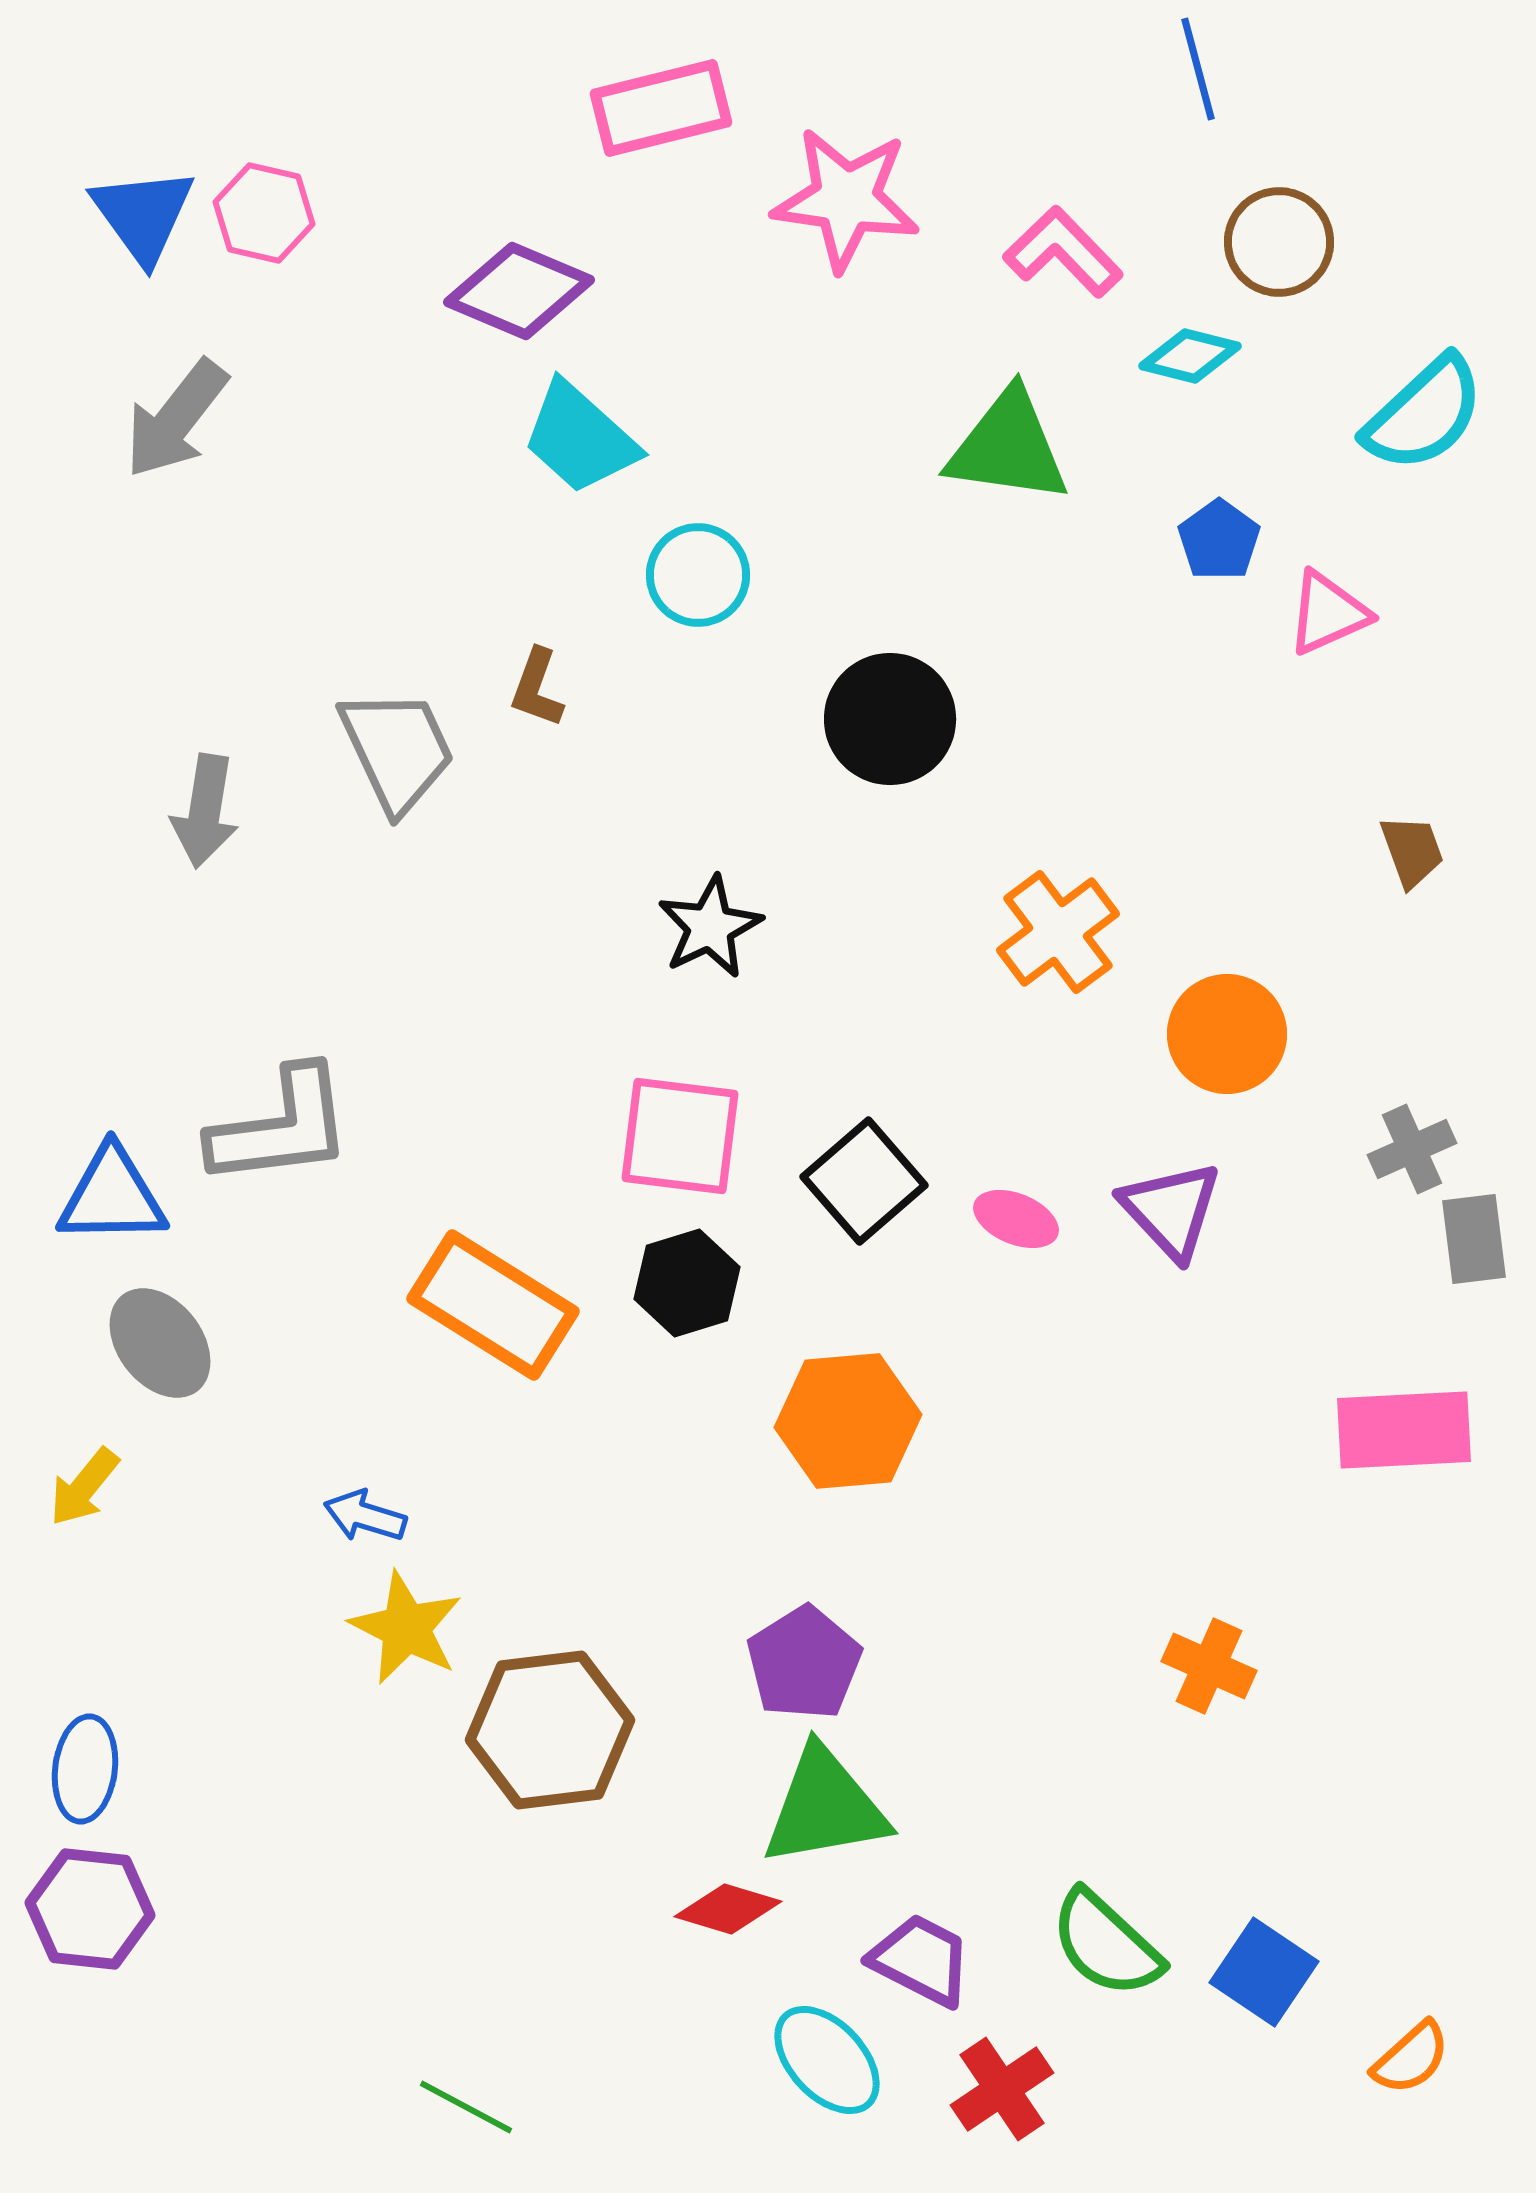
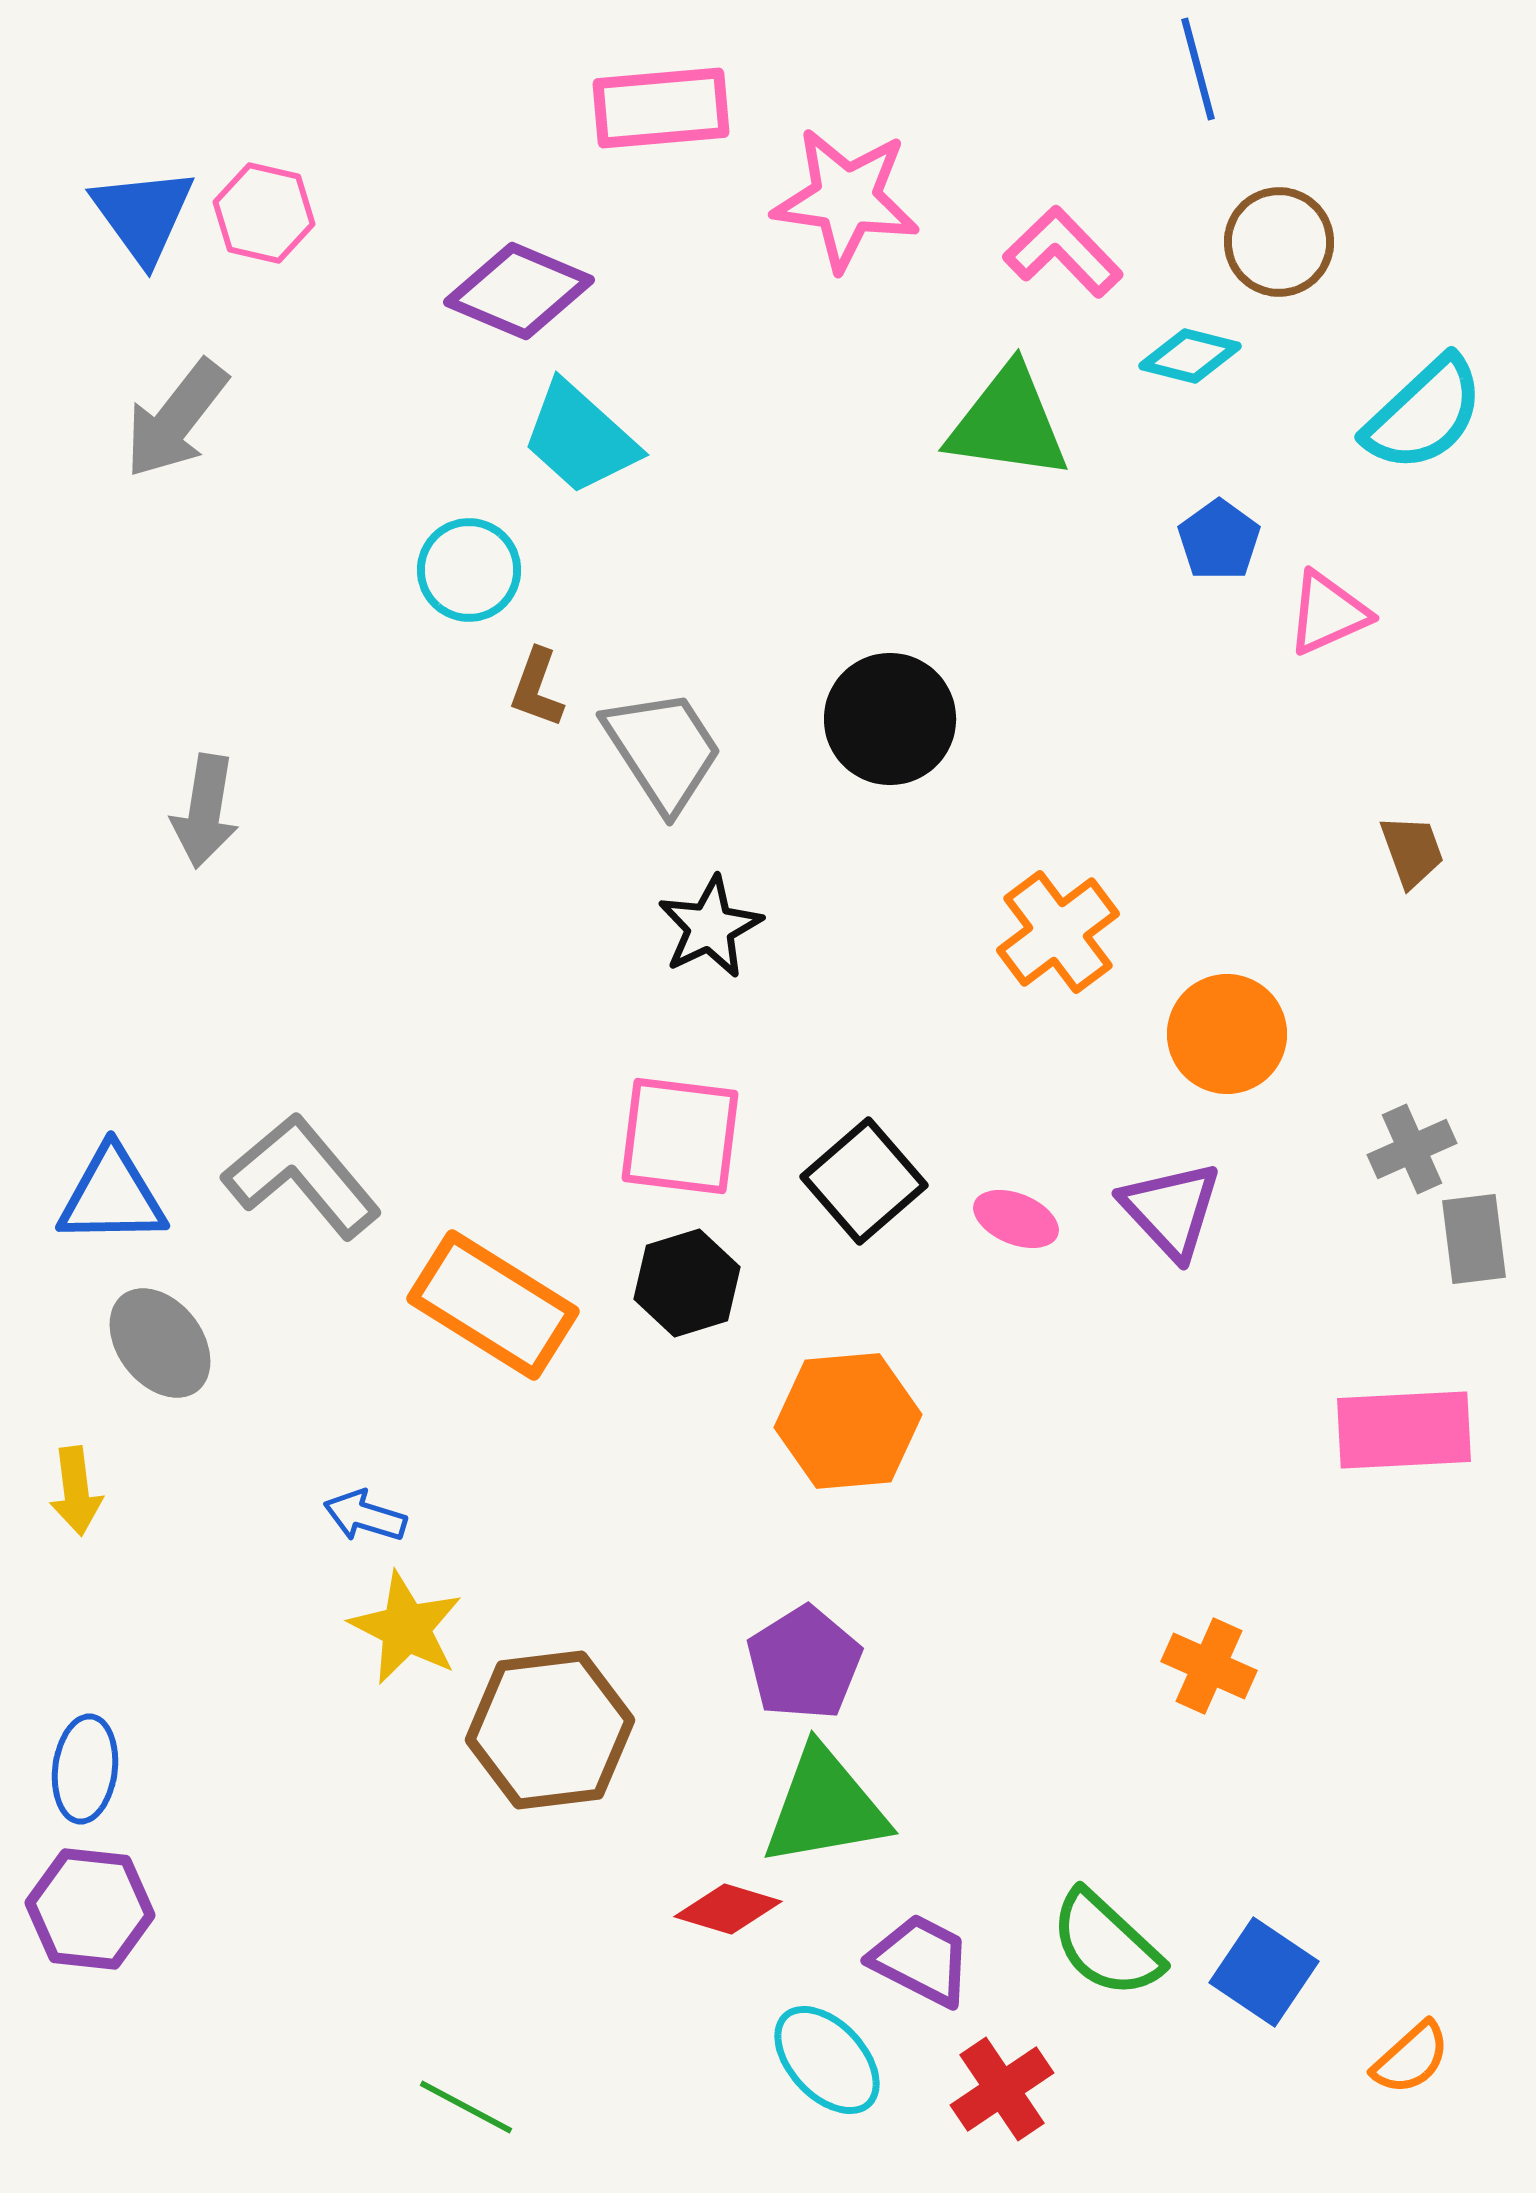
pink rectangle at (661, 108): rotated 9 degrees clockwise
green triangle at (1008, 447): moved 24 px up
cyan circle at (698, 575): moved 229 px left, 5 px up
gray trapezoid at (397, 750): moved 266 px right; rotated 8 degrees counterclockwise
gray L-shape at (281, 1127): moved 21 px right, 49 px down; rotated 123 degrees counterclockwise
yellow arrow at (84, 1487): moved 8 px left, 4 px down; rotated 46 degrees counterclockwise
